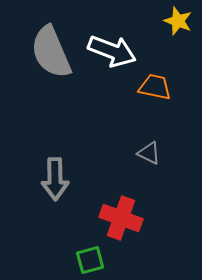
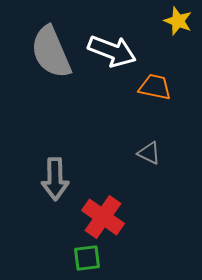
red cross: moved 18 px left, 1 px up; rotated 15 degrees clockwise
green square: moved 3 px left, 2 px up; rotated 8 degrees clockwise
